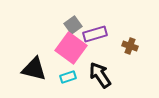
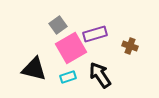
gray square: moved 15 px left
pink square: rotated 24 degrees clockwise
